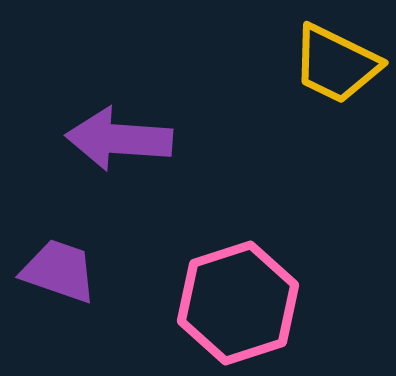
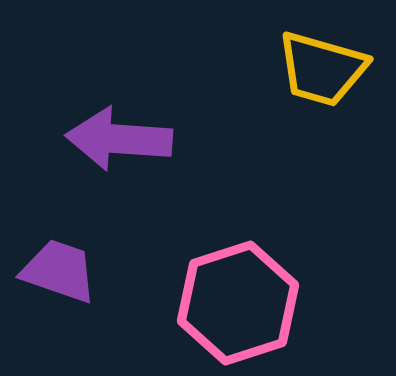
yellow trapezoid: moved 14 px left, 5 px down; rotated 10 degrees counterclockwise
